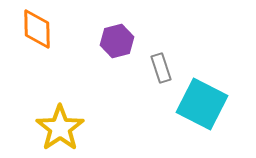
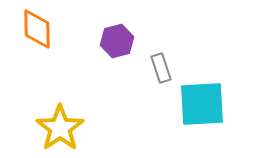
cyan square: rotated 30 degrees counterclockwise
